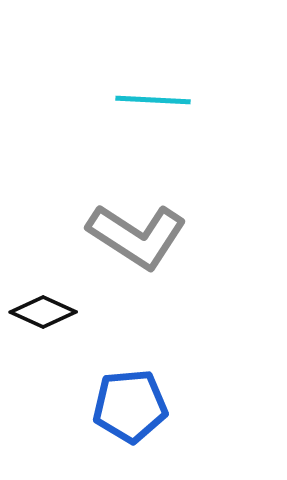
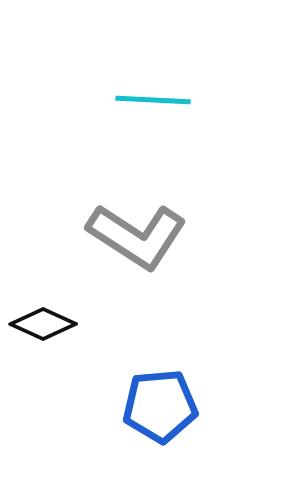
black diamond: moved 12 px down
blue pentagon: moved 30 px right
